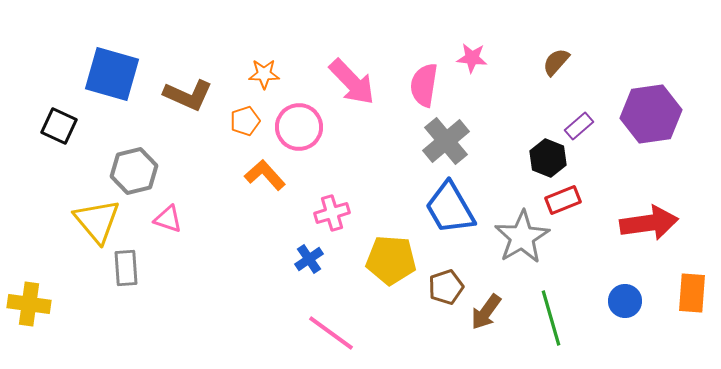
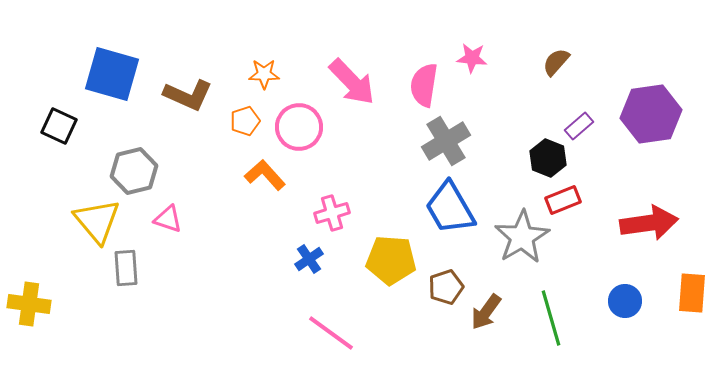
gray cross: rotated 9 degrees clockwise
